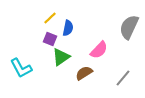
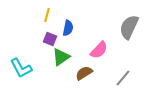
yellow line: moved 3 px left, 3 px up; rotated 32 degrees counterclockwise
